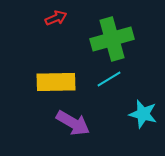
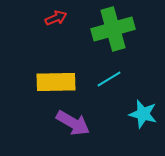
green cross: moved 1 px right, 10 px up
